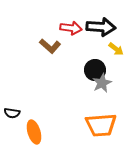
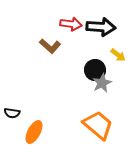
red arrow: moved 4 px up
yellow arrow: moved 2 px right, 6 px down
orange trapezoid: moved 3 px left; rotated 136 degrees counterclockwise
orange ellipse: rotated 45 degrees clockwise
